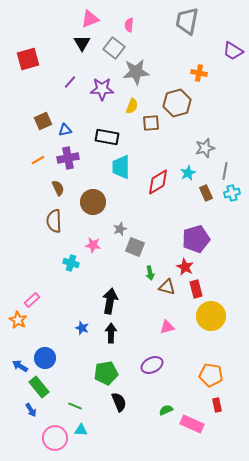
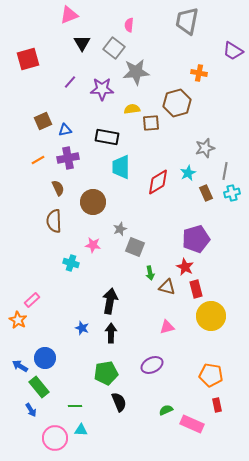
pink triangle at (90, 19): moved 21 px left, 4 px up
yellow semicircle at (132, 106): moved 3 px down; rotated 119 degrees counterclockwise
green line at (75, 406): rotated 24 degrees counterclockwise
